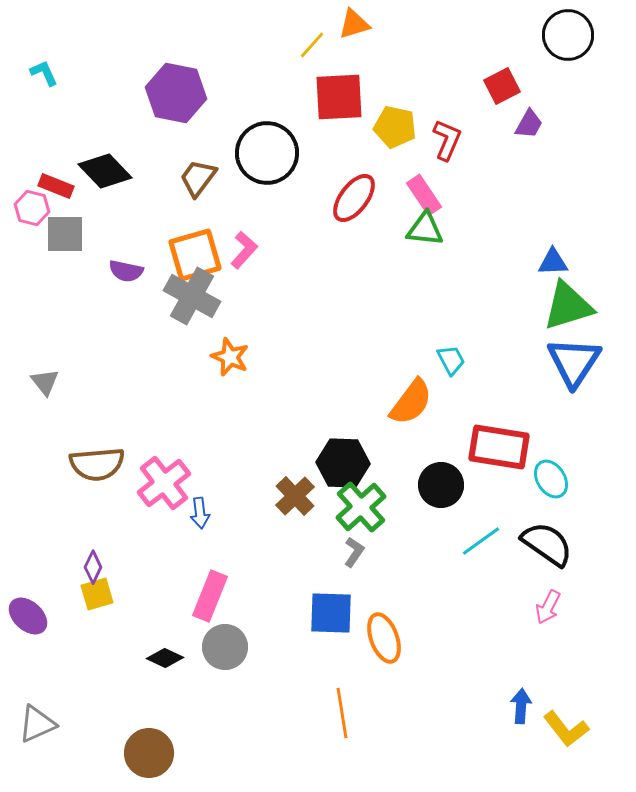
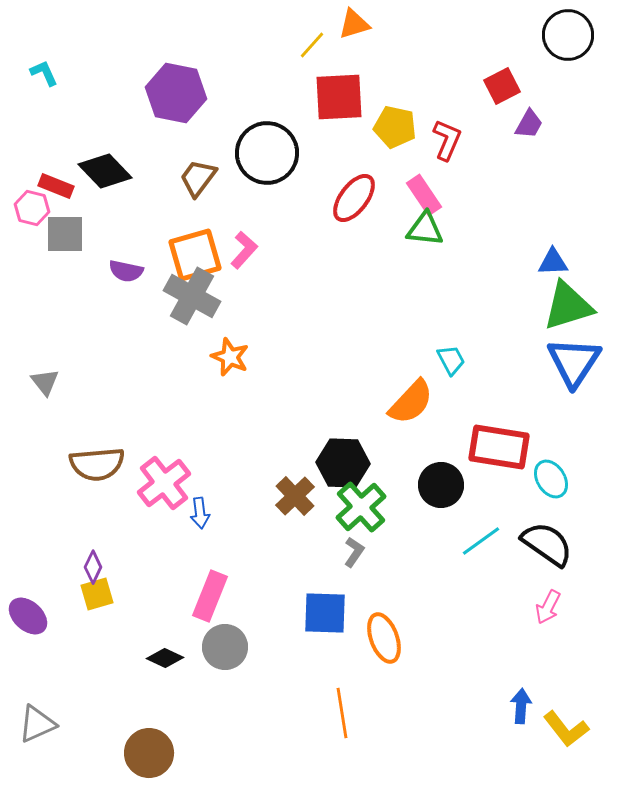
orange semicircle at (411, 402): rotated 6 degrees clockwise
blue square at (331, 613): moved 6 px left
